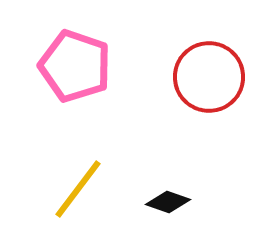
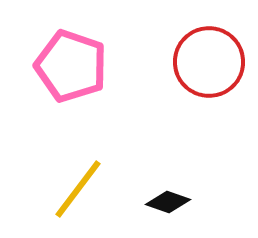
pink pentagon: moved 4 px left
red circle: moved 15 px up
